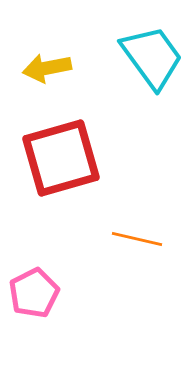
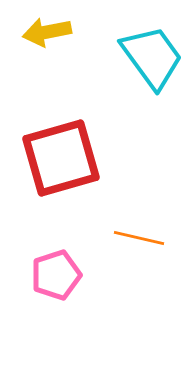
yellow arrow: moved 36 px up
orange line: moved 2 px right, 1 px up
pink pentagon: moved 22 px right, 18 px up; rotated 9 degrees clockwise
